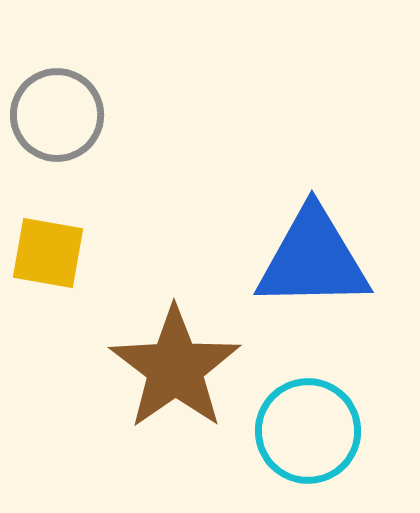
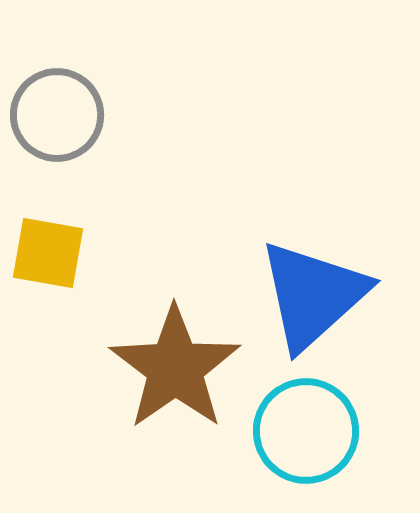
blue triangle: moved 36 px down; rotated 41 degrees counterclockwise
cyan circle: moved 2 px left
